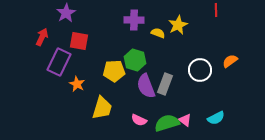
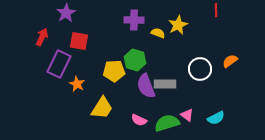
purple rectangle: moved 2 px down
white circle: moved 1 px up
gray rectangle: rotated 70 degrees clockwise
yellow trapezoid: rotated 15 degrees clockwise
pink triangle: moved 2 px right, 5 px up
